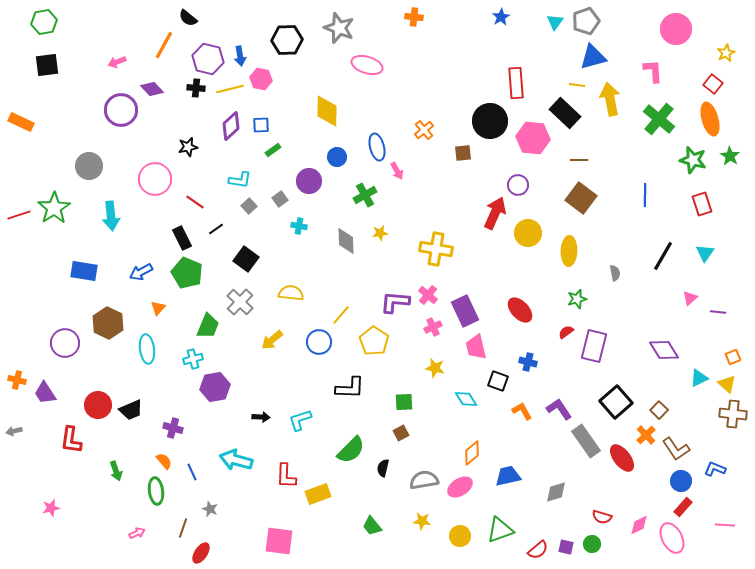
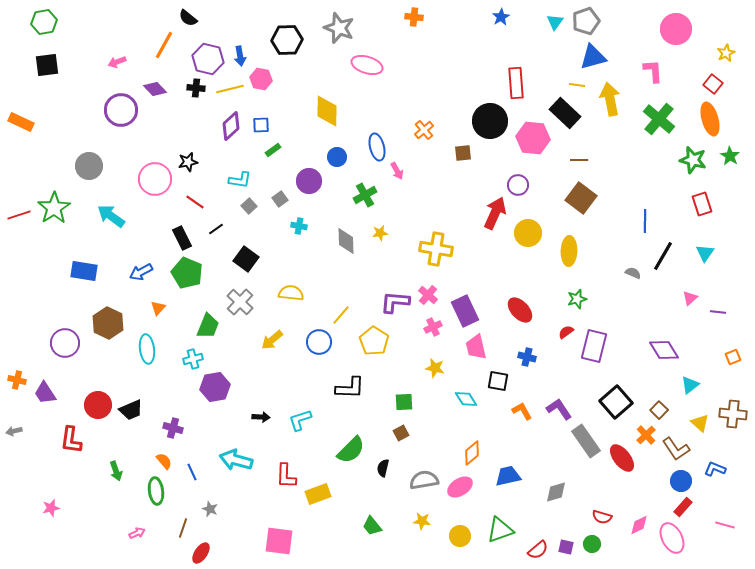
purple diamond at (152, 89): moved 3 px right
black star at (188, 147): moved 15 px down
blue line at (645, 195): moved 26 px down
cyan arrow at (111, 216): rotated 132 degrees clockwise
gray semicircle at (615, 273): moved 18 px right; rotated 56 degrees counterclockwise
blue cross at (528, 362): moved 1 px left, 5 px up
cyan triangle at (699, 378): moved 9 px left, 7 px down; rotated 12 degrees counterclockwise
black square at (498, 381): rotated 10 degrees counterclockwise
yellow triangle at (727, 384): moved 27 px left, 39 px down
pink line at (725, 525): rotated 12 degrees clockwise
